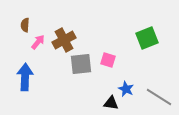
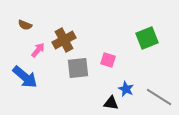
brown semicircle: rotated 72 degrees counterclockwise
pink arrow: moved 8 px down
gray square: moved 3 px left, 4 px down
blue arrow: rotated 128 degrees clockwise
